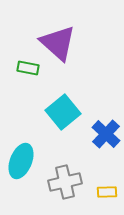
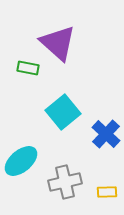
cyan ellipse: rotated 28 degrees clockwise
